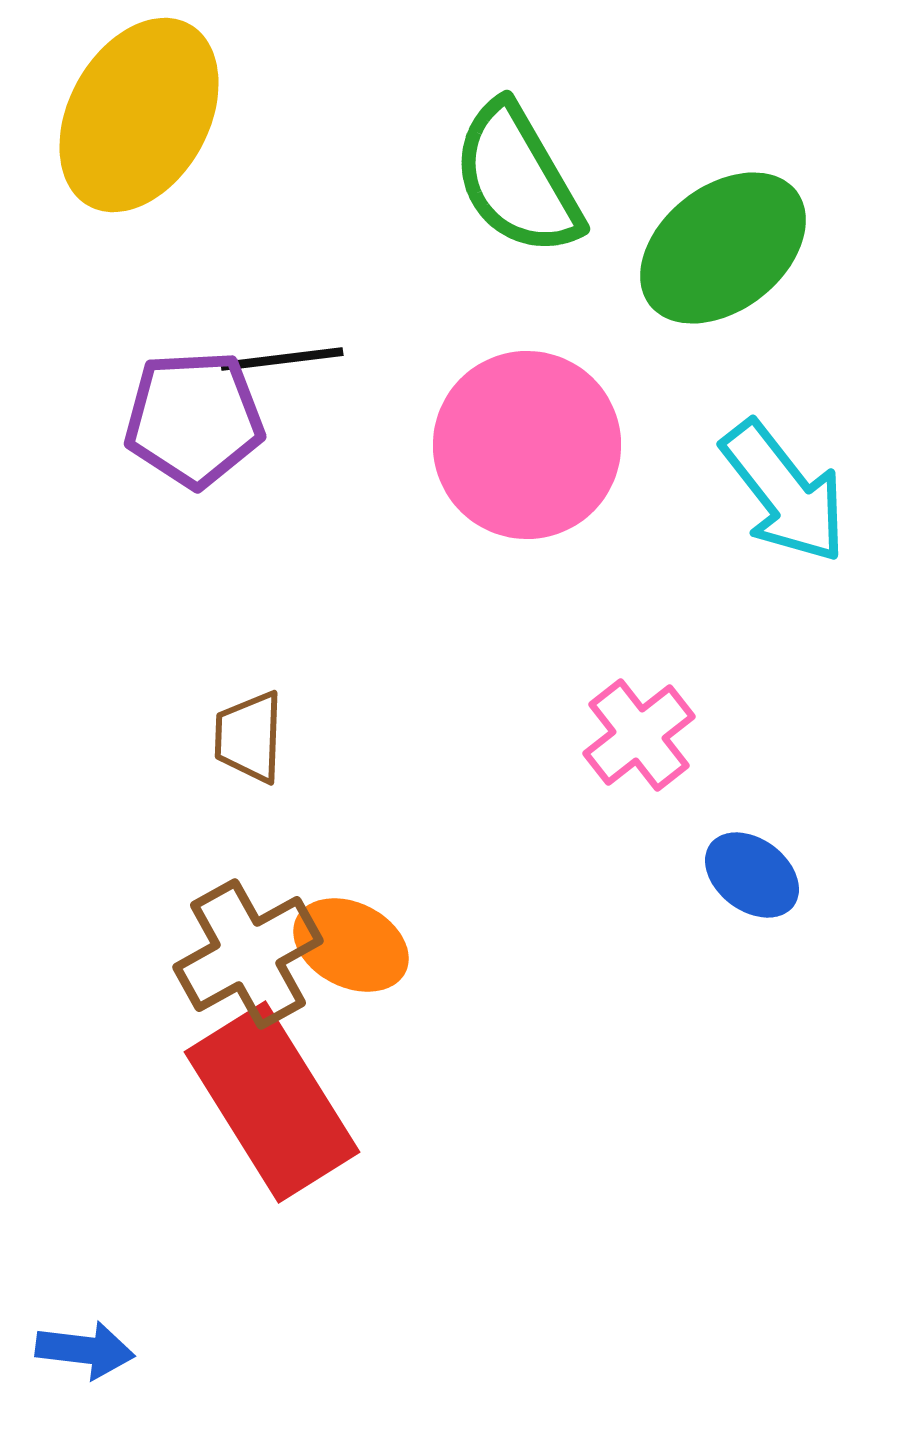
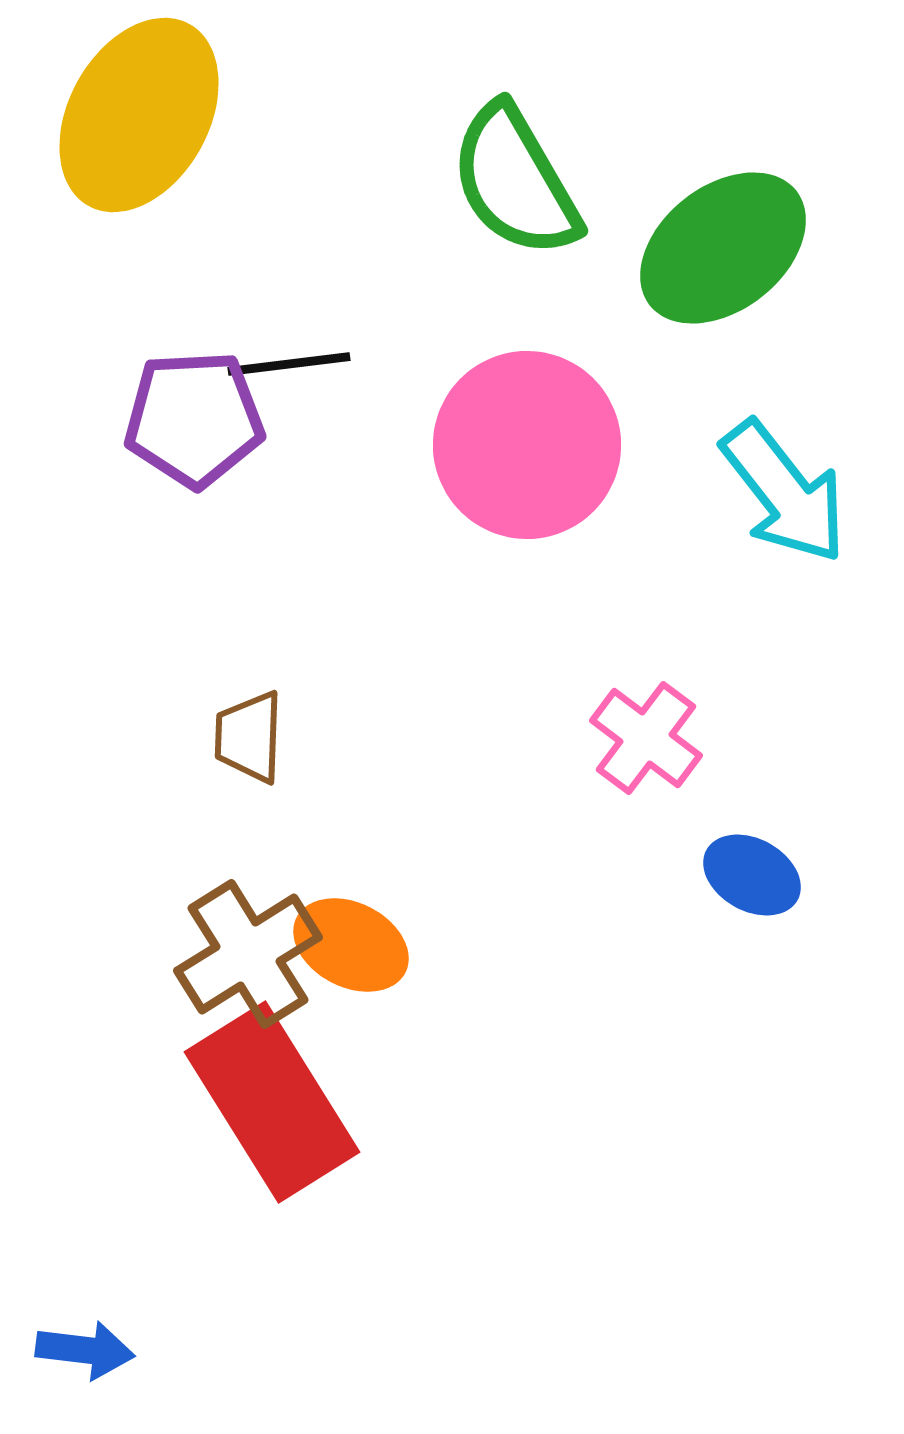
green semicircle: moved 2 px left, 2 px down
black line: moved 7 px right, 5 px down
pink cross: moved 7 px right, 3 px down; rotated 15 degrees counterclockwise
blue ellipse: rotated 8 degrees counterclockwise
brown cross: rotated 3 degrees counterclockwise
